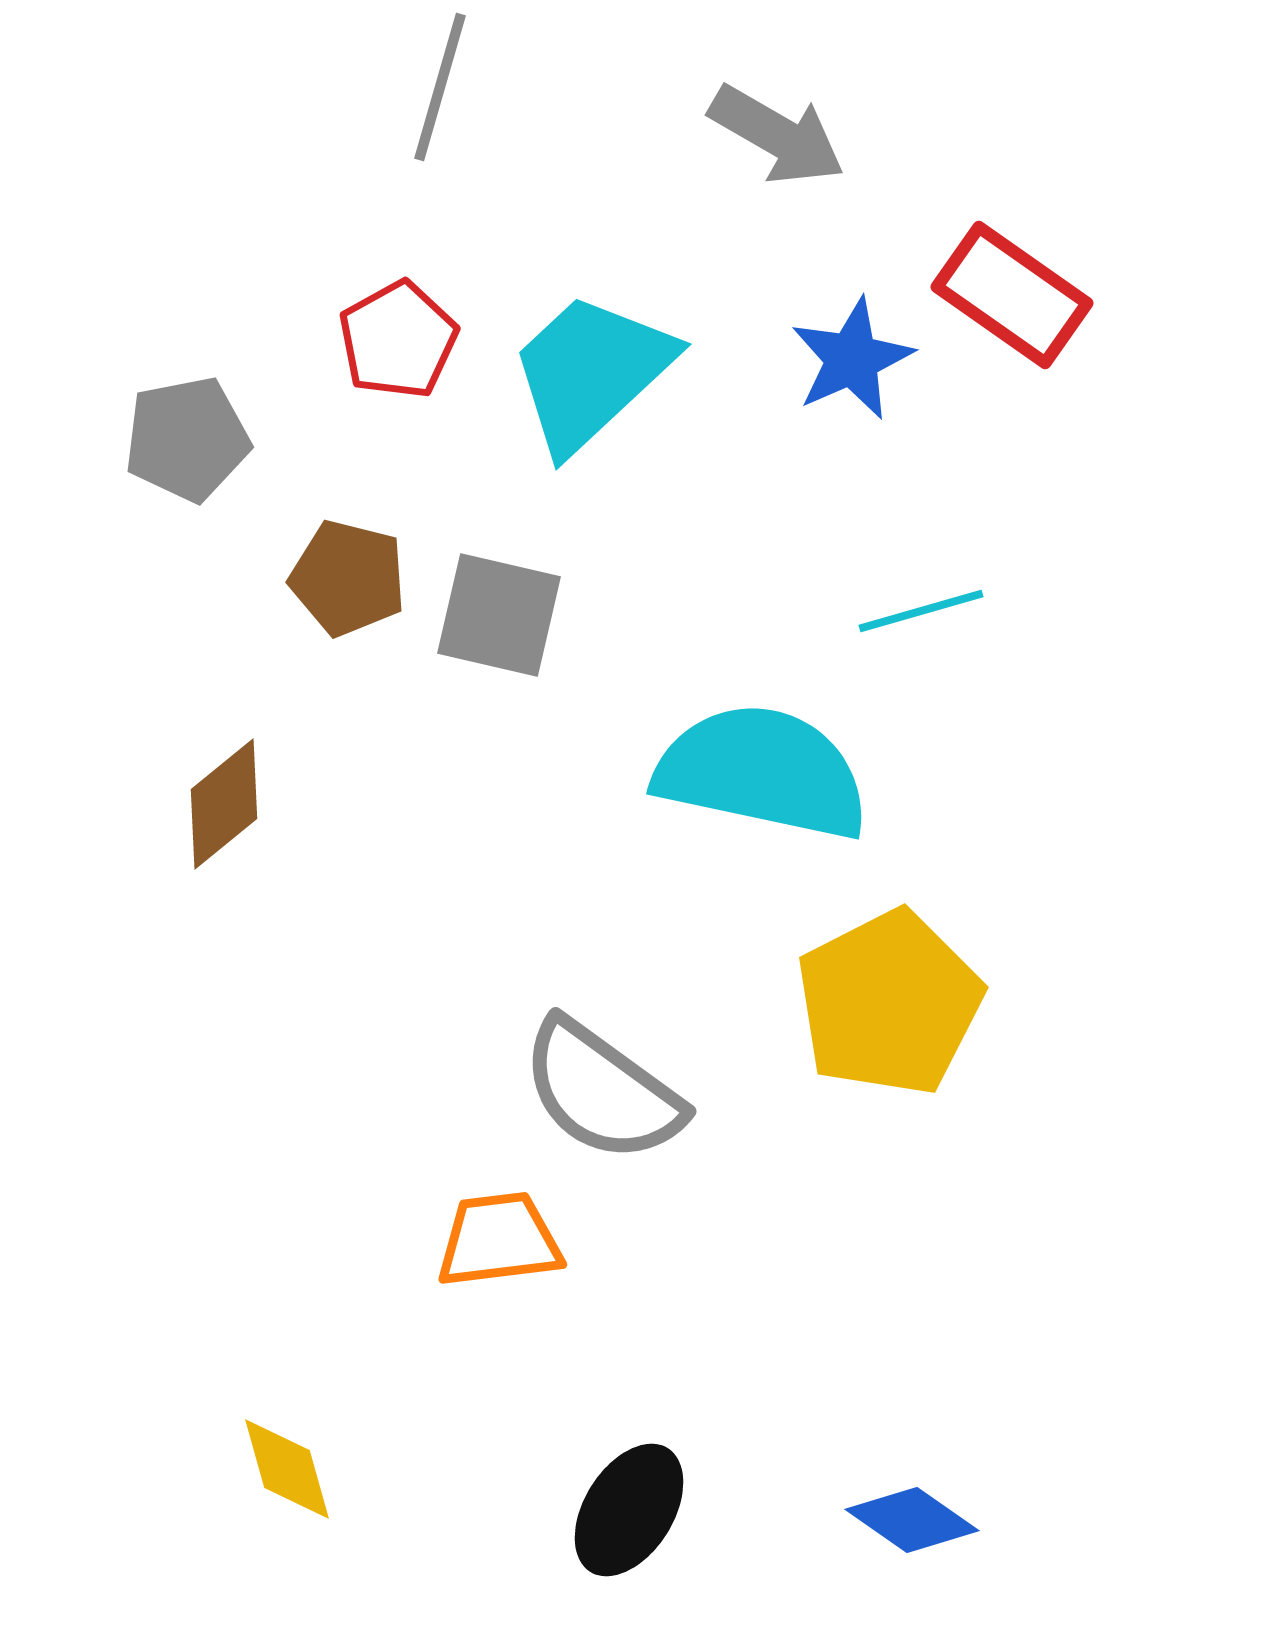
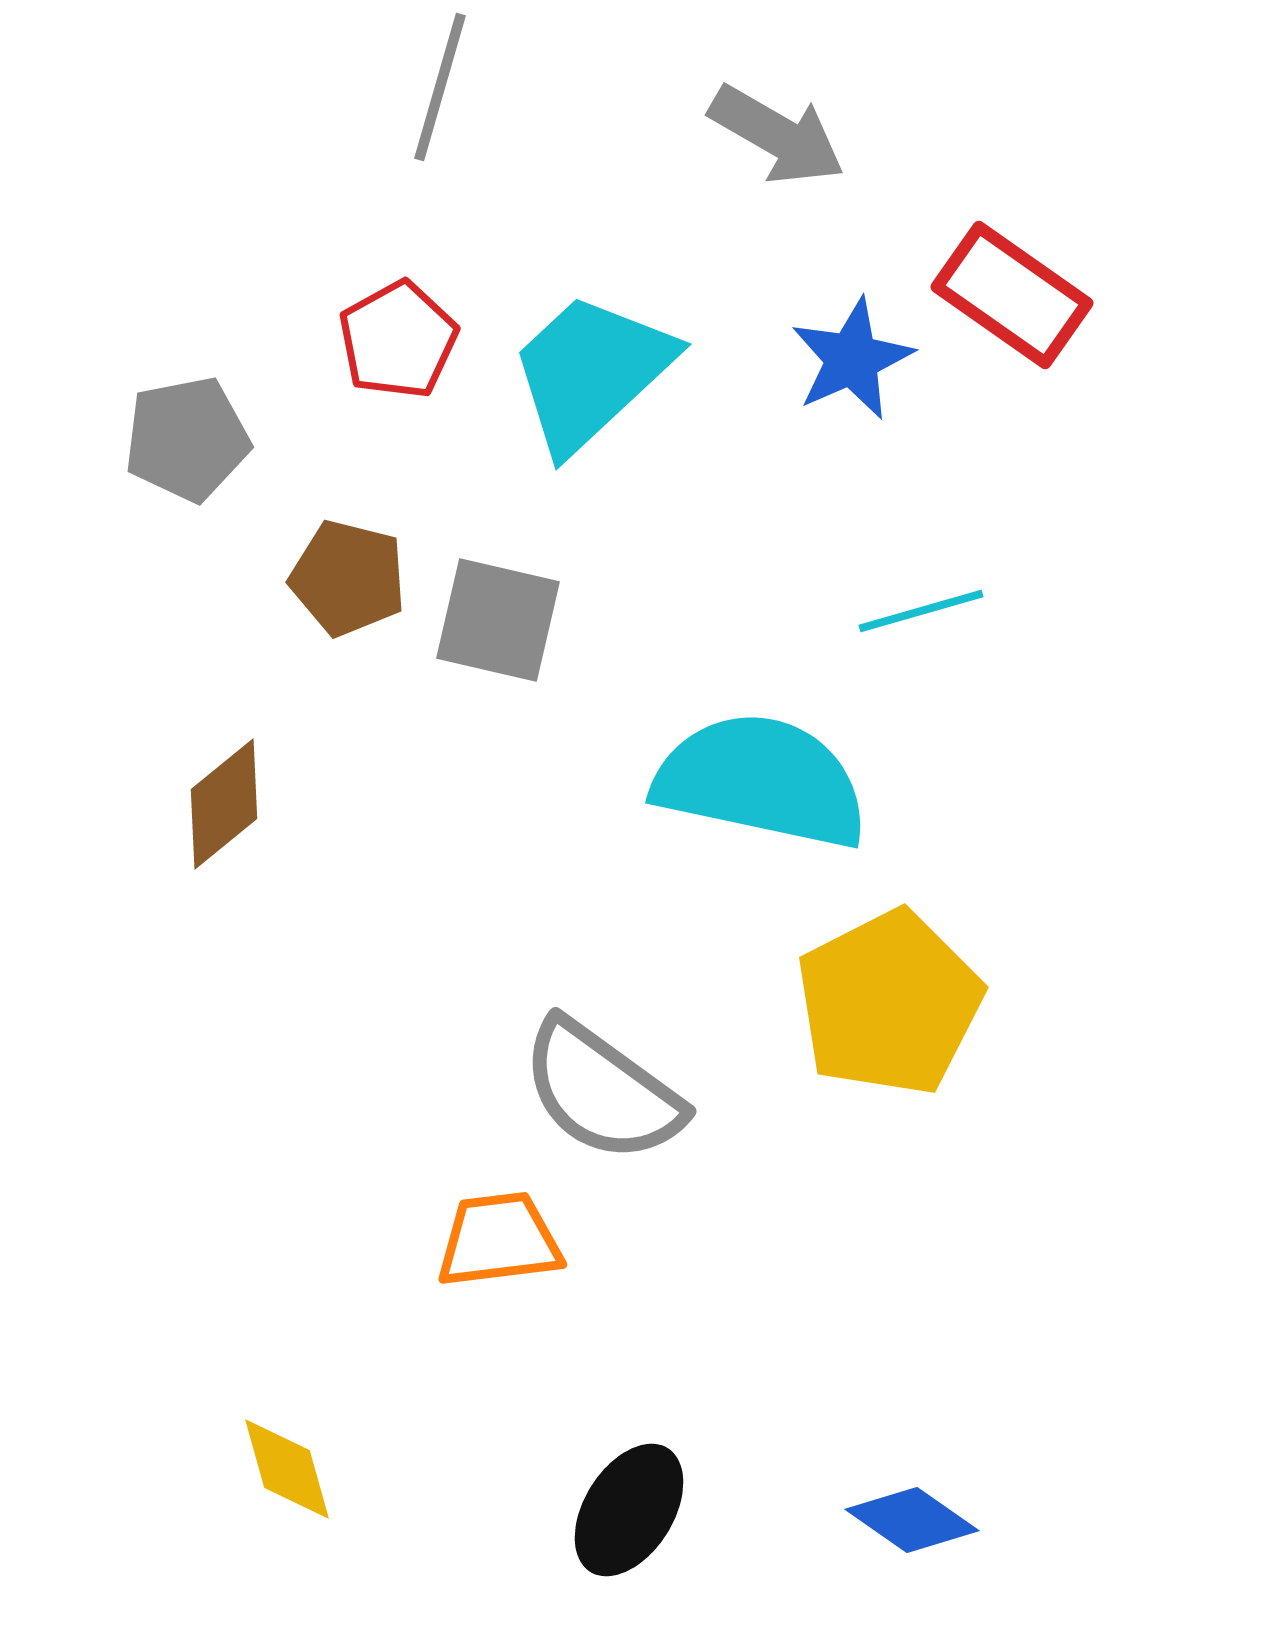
gray square: moved 1 px left, 5 px down
cyan semicircle: moved 1 px left, 9 px down
